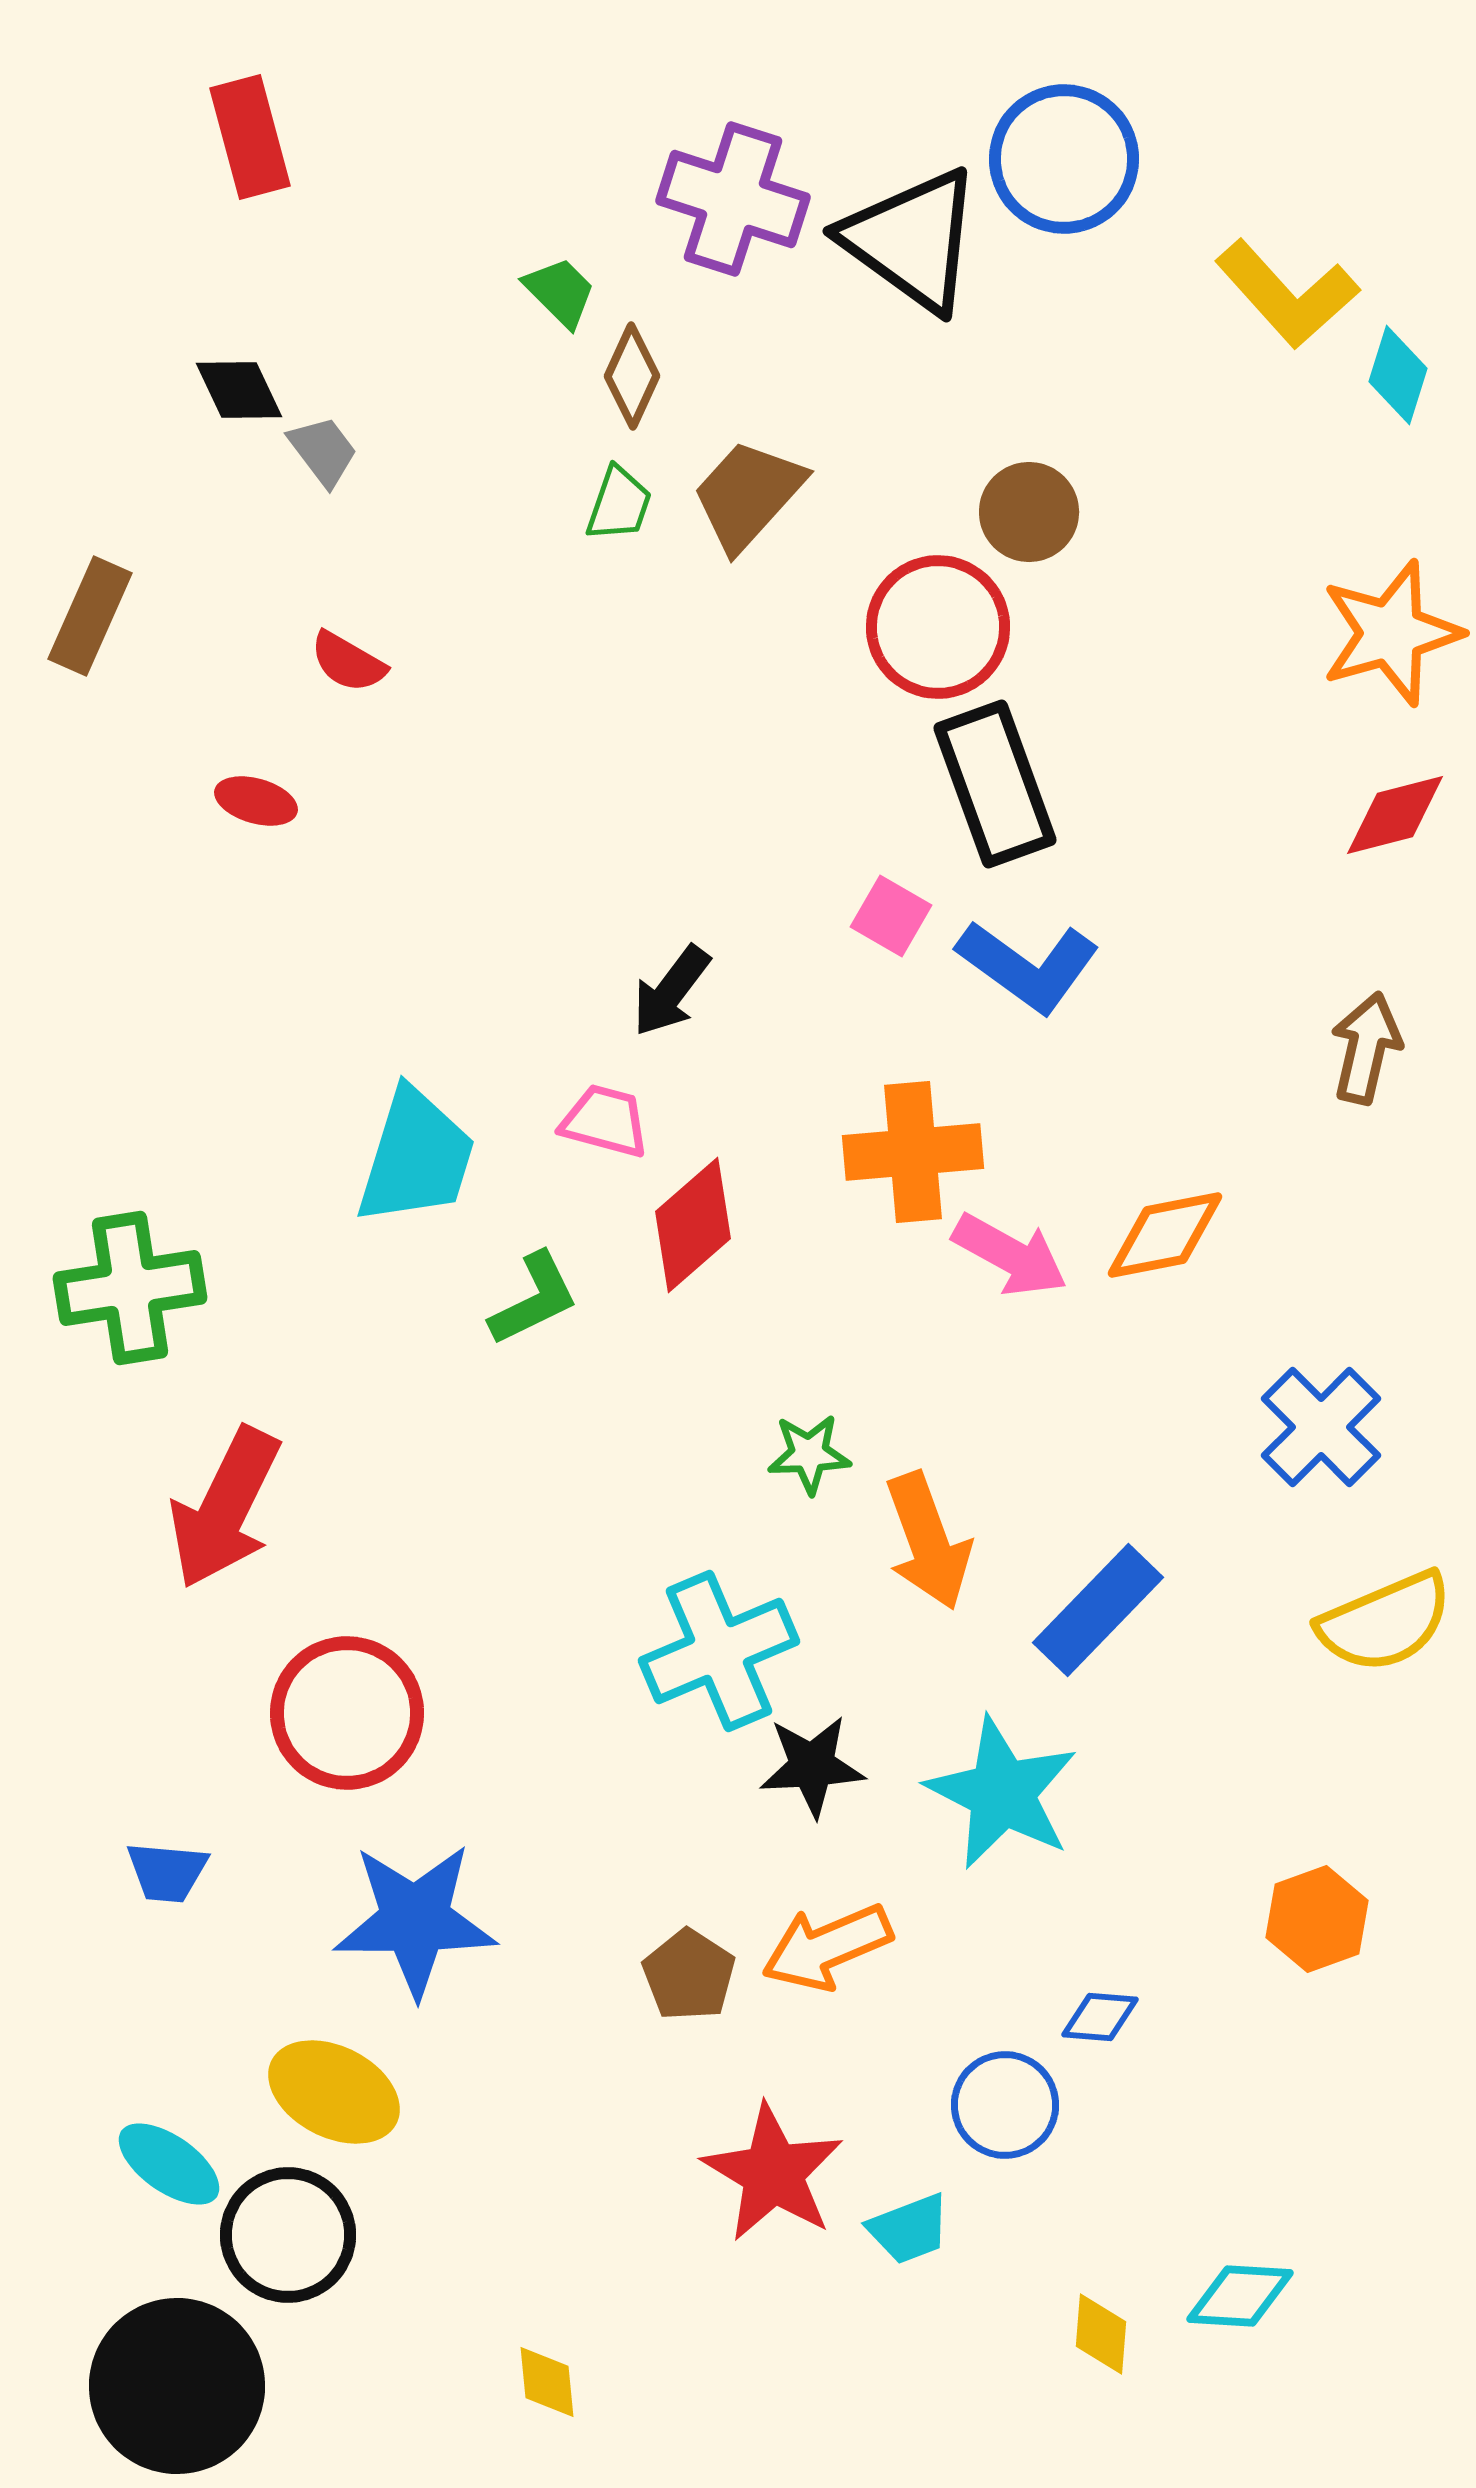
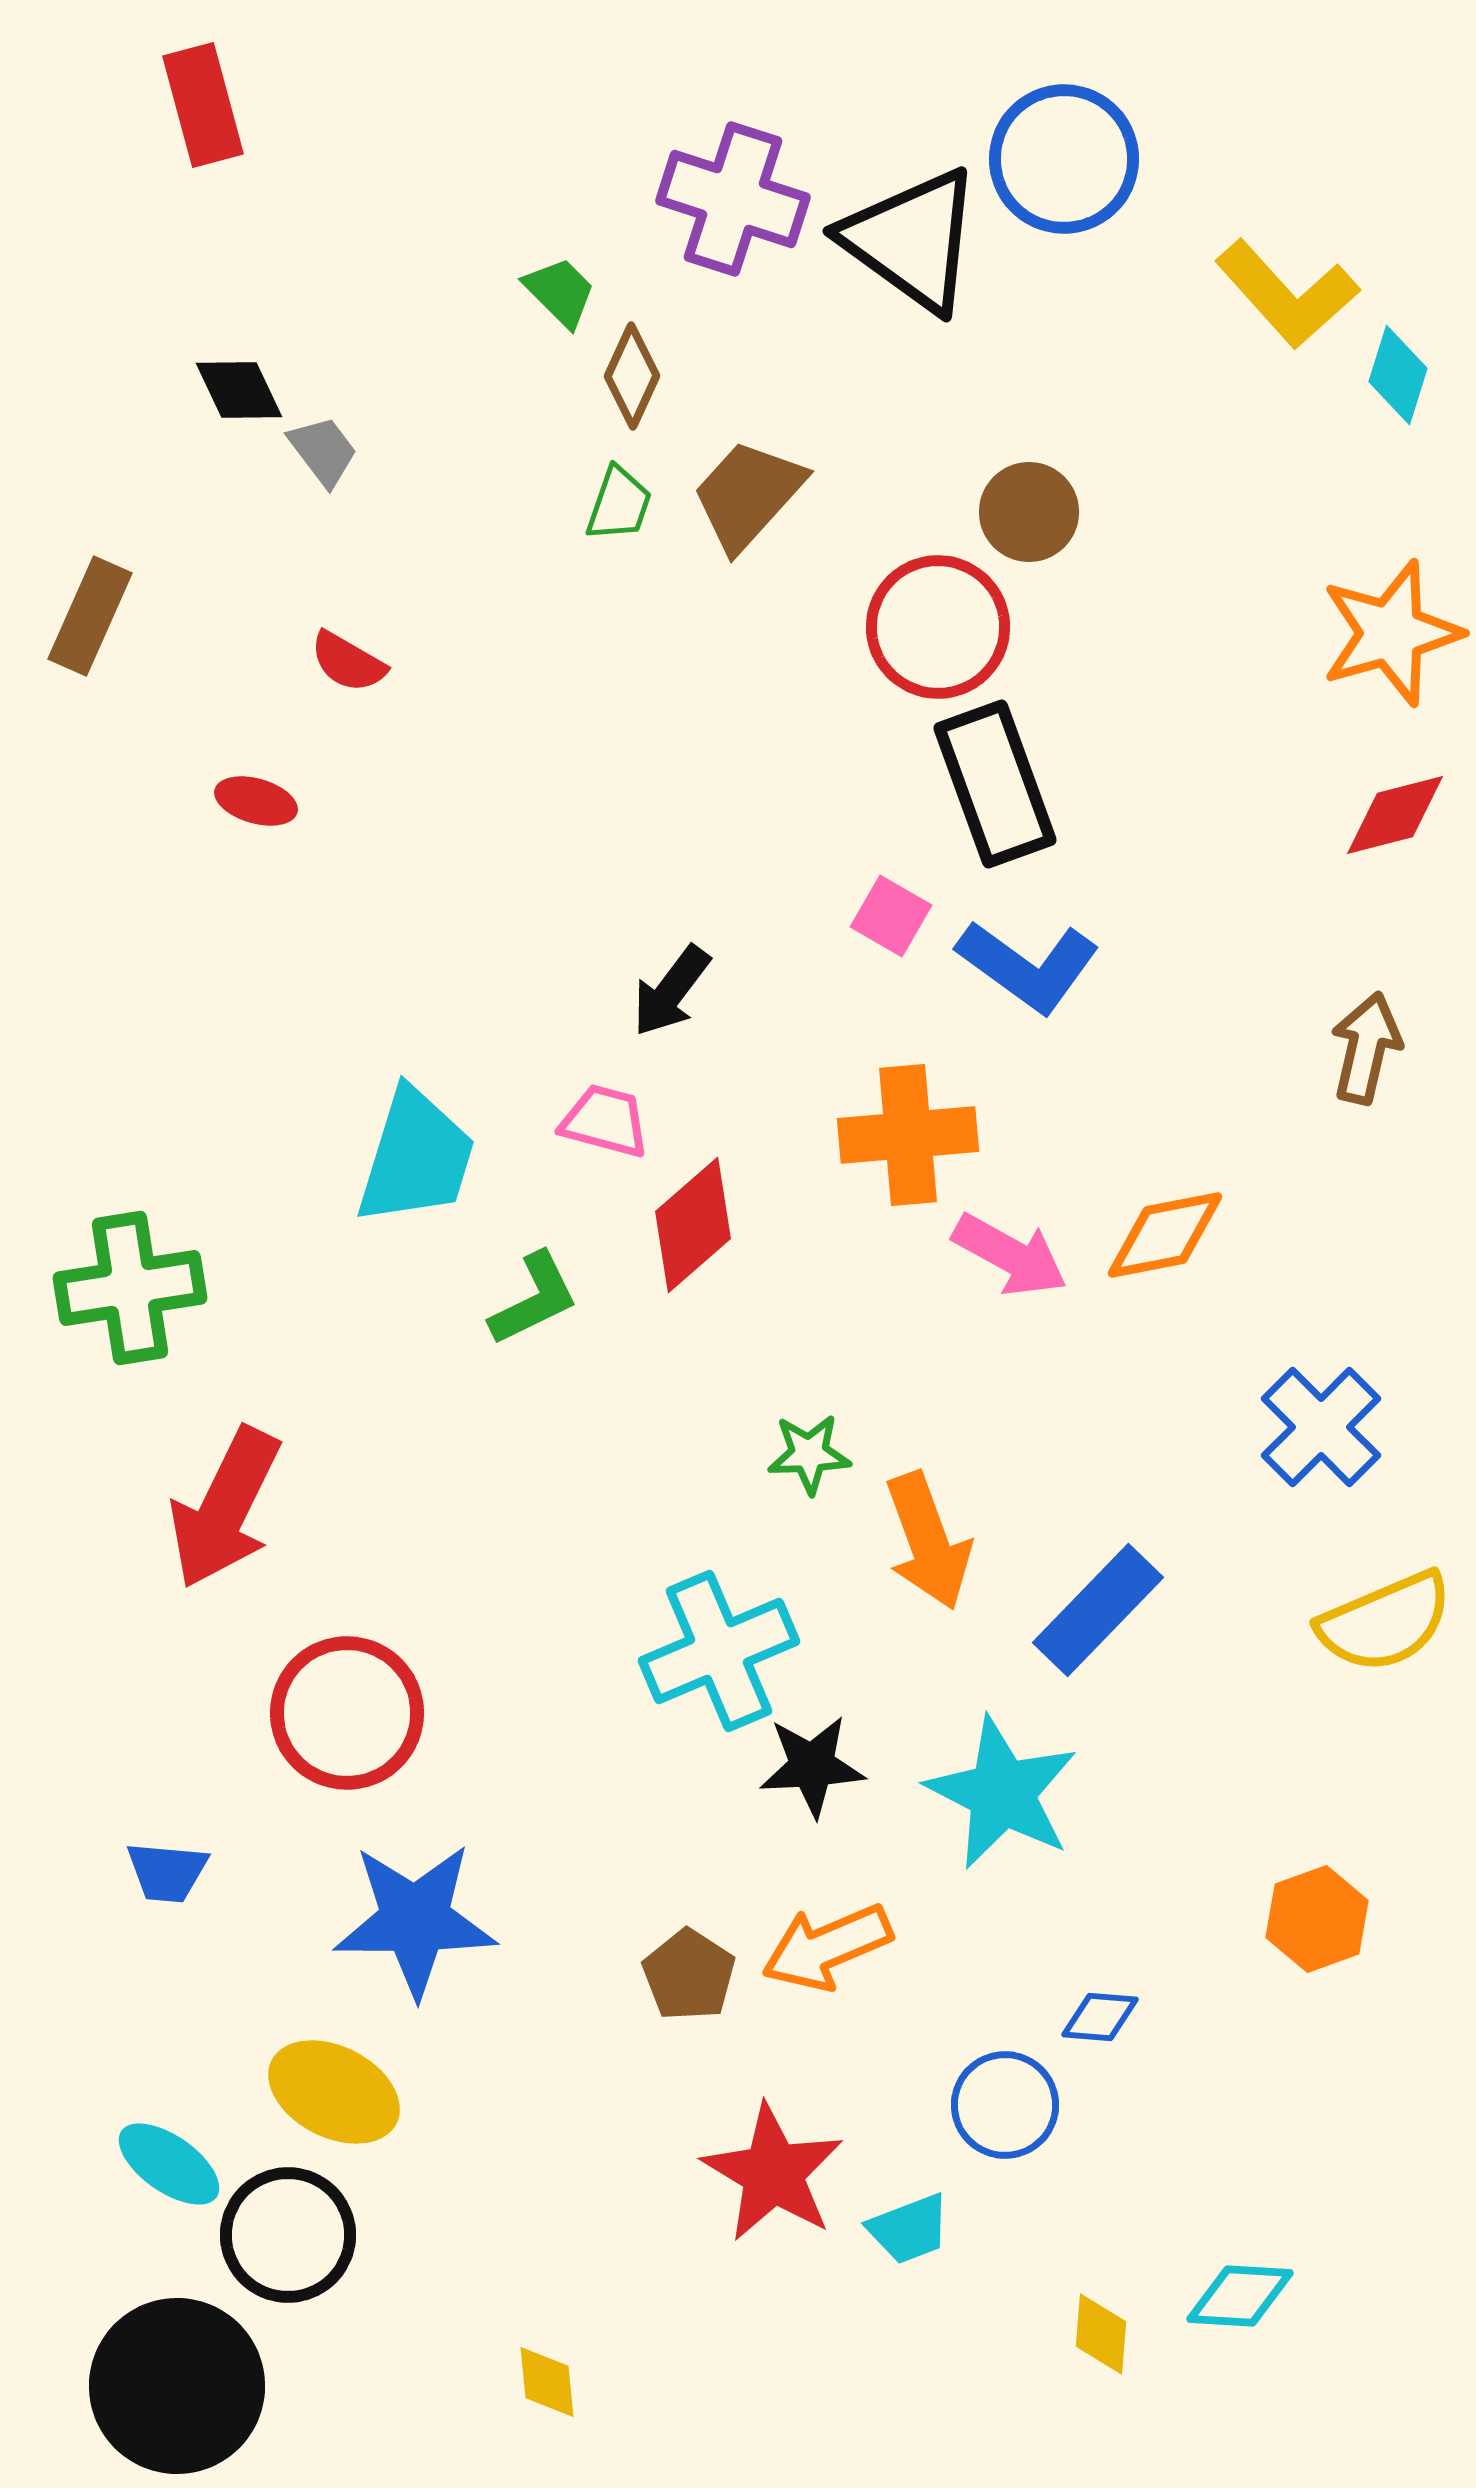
red rectangle at (250, 137): moved 47 px left, 32 px up
orange cross at (913, 1152): moved 5 px left, 17 px up
